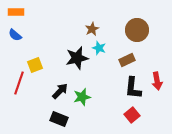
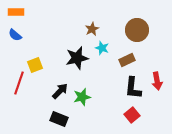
cyan star: moved 3 px right
